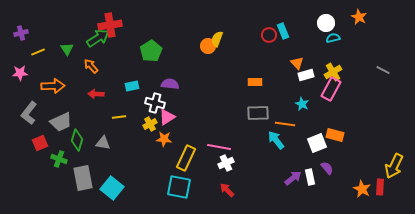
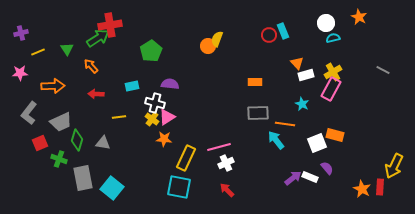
yellow cross at (150, 124): moved 2 px right, 5 px up; rotated 24 degrees counterclockwise
pink line at (219, 147): rotated 25 degrees counterclockwise
white rectangle at (310, 177): rotated 56 degrees counterclockwise
